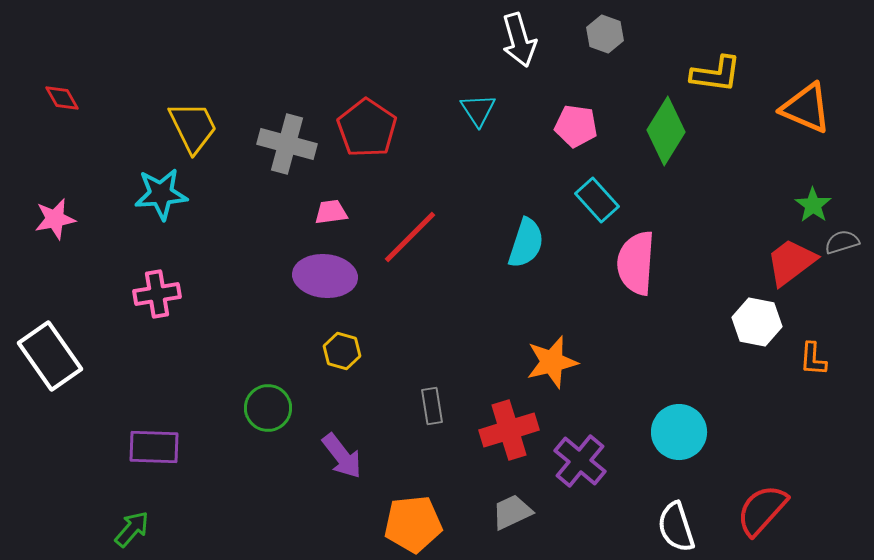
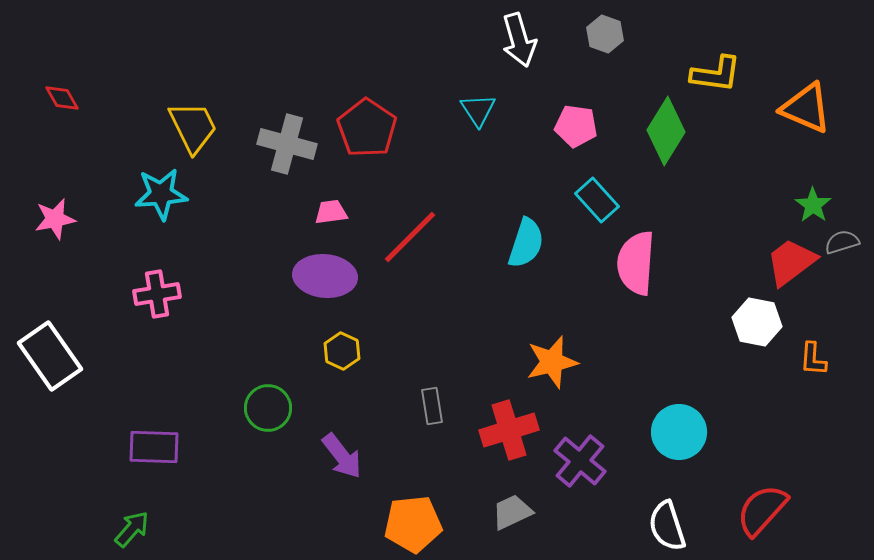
yellow hexagon: rotated 9 degrees clockwise
white semicircle: moved 9 px left, 1 px up
